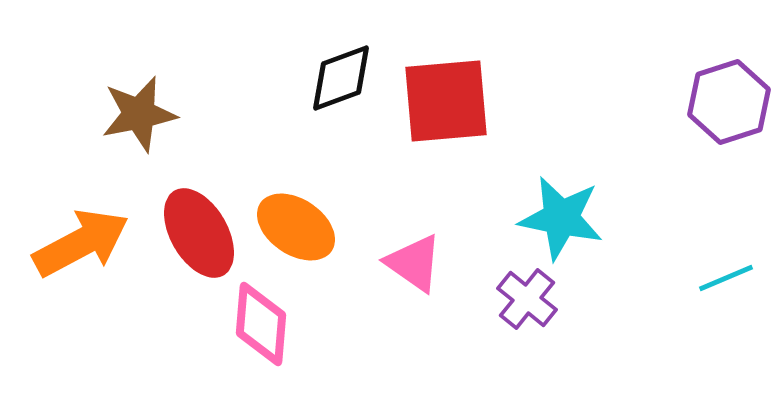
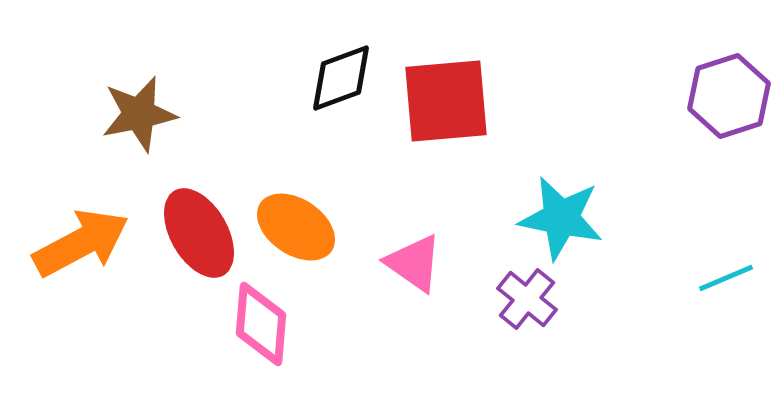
purple hexagon: moved 6 px up
